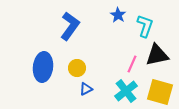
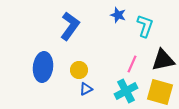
blue star: rotated 14 degrees counterclockwise
black triangle: moved 6 px right, 5 px down
yellow circle: moved 2 px right, 2 px down
cyan cross: rotated 10 degrees clockwise
